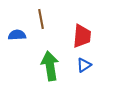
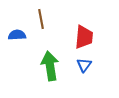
red trapezoid: moved 2 px right, 1 px down
blue triangle: rotated 21 degrees counterclockwise
